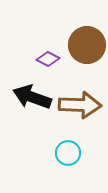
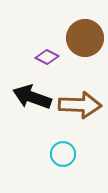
brown circle: moved 2 px left, 7 px up
purple diamond: moved 1 px left, 2 px up
cyan circle: moved 5 px left, 1 px down
